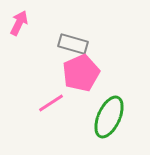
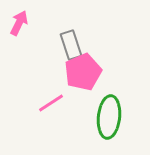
gray rectangle: moved 2 px left, 1 px down; rotated 56 degrees clockwise
pink pentagon: moved 2 px right, 1 px up
green ellipse: rotated 18 degrees counterclockwise
